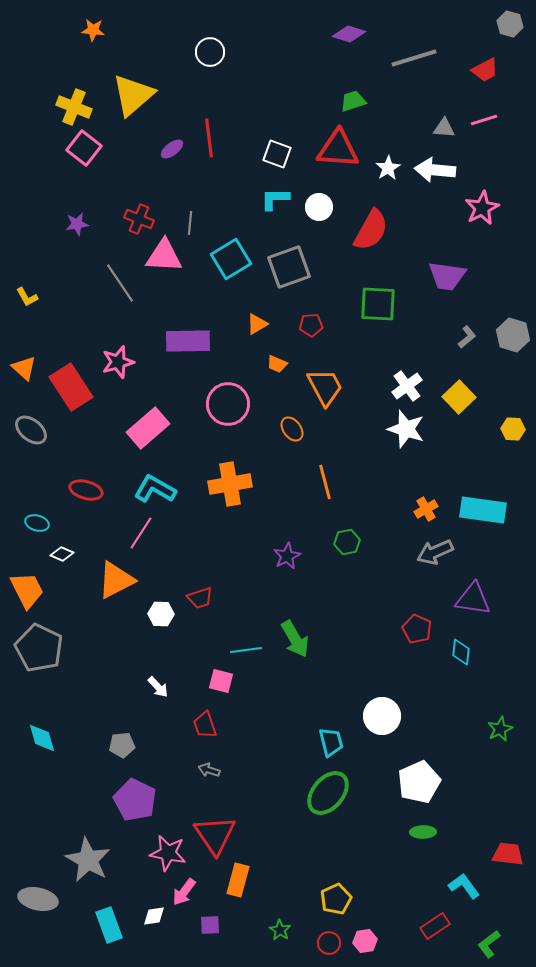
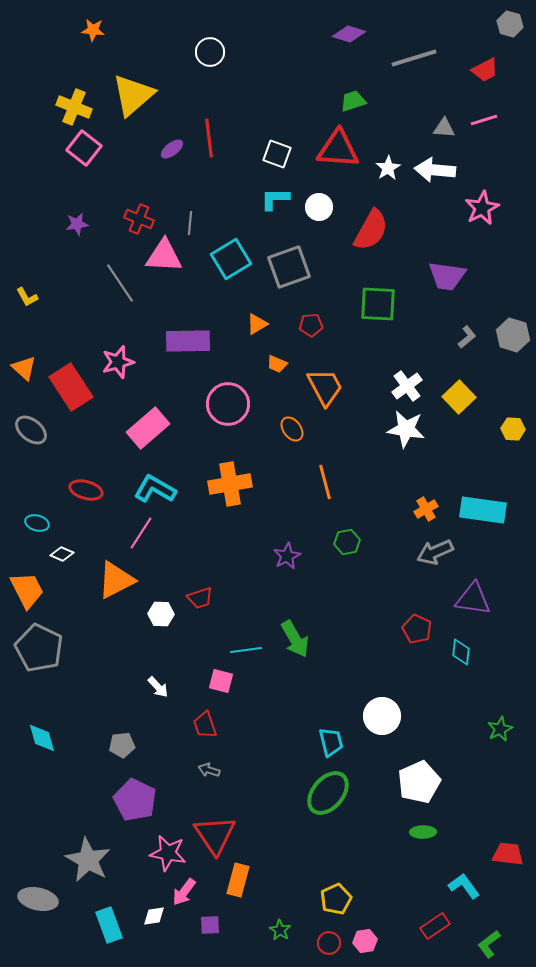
white star at (406, 429): rotated 9 degrees counterclockwise
